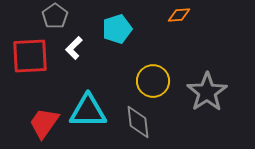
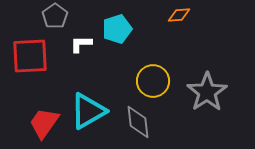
white L-shape: moved 7 px right, 4 px up; rotated 45 degrees clockwise
cyan triangle: rotated 30 degrees counterclockwise
